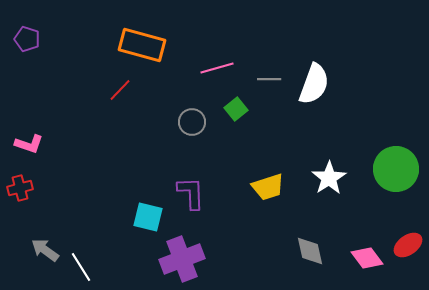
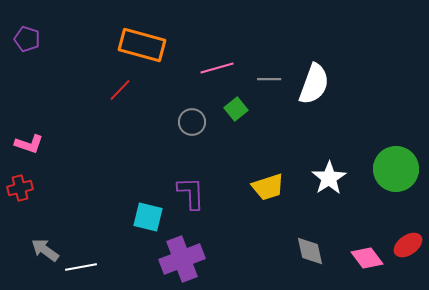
white line: rotated 68 degrees counterclockwise
